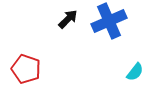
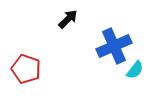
blue cross: moved 5 px right, 25 px down
cyan semicircle: moved 2 px up
